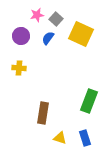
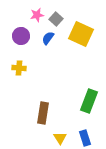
yellow triangle: rotated 40 degrees clockwise
